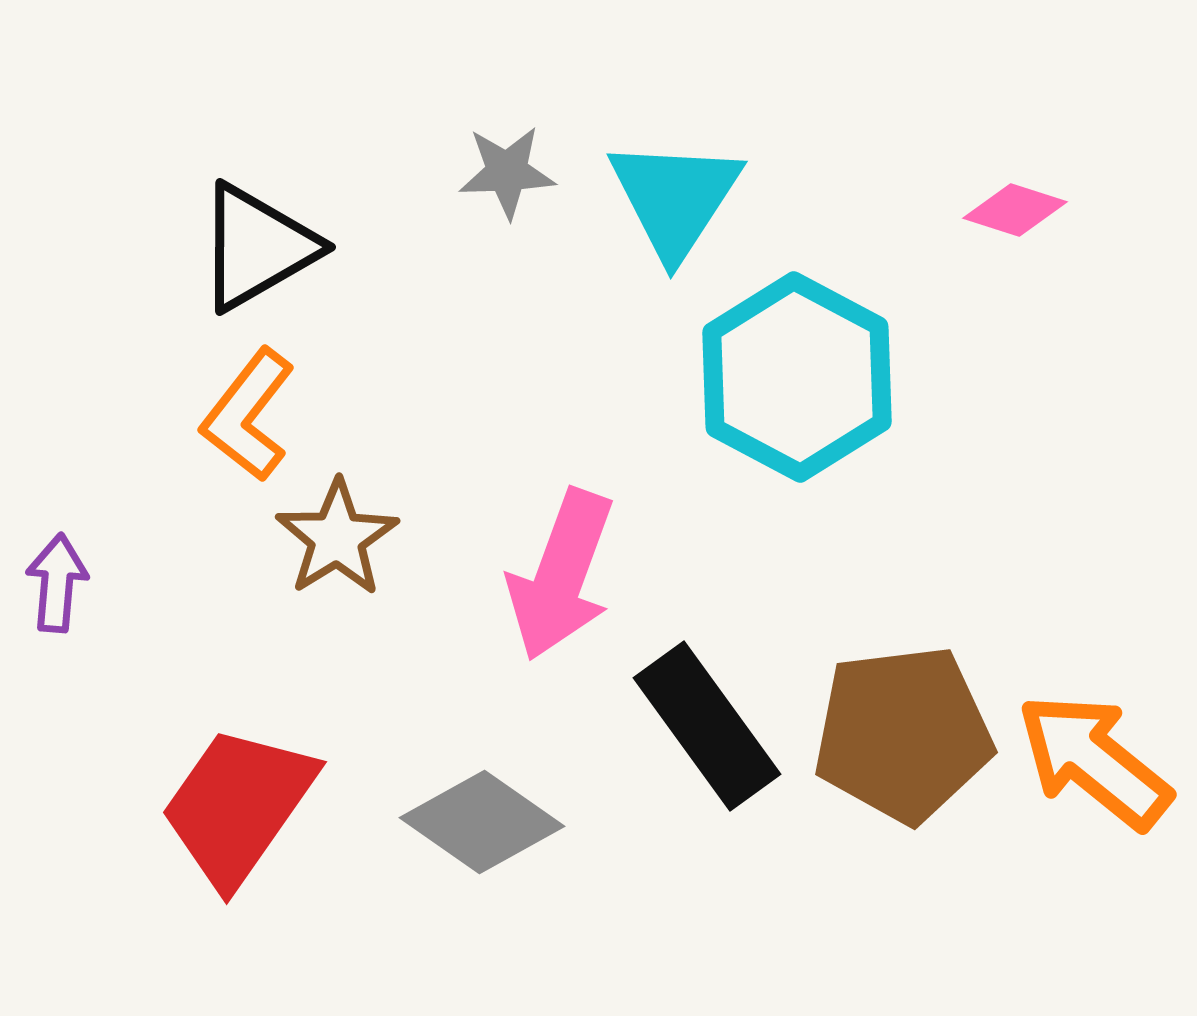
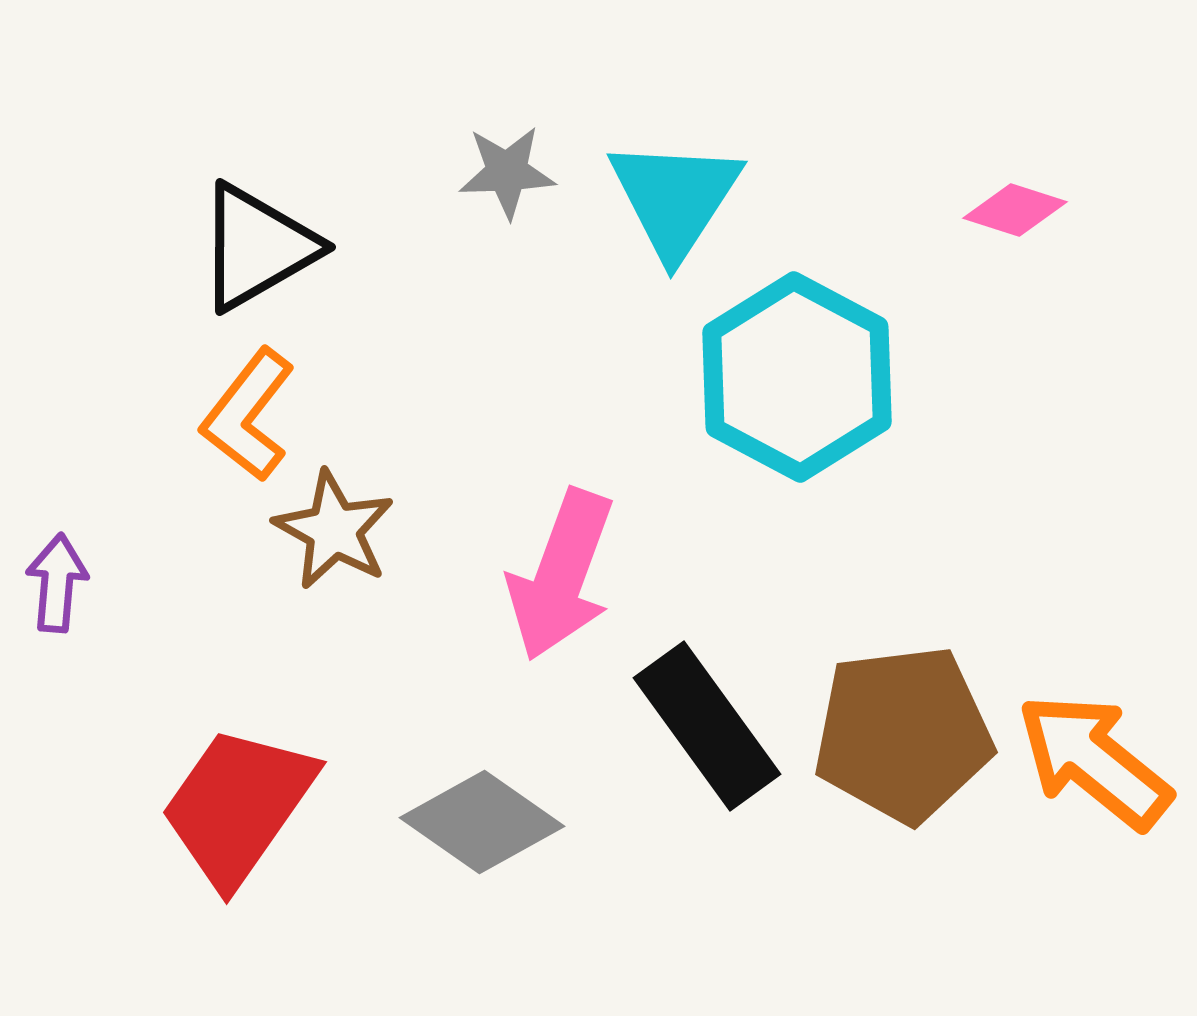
brown star: moved 3 px left, 8 px up; rotated 11 degrees counterclockwise
